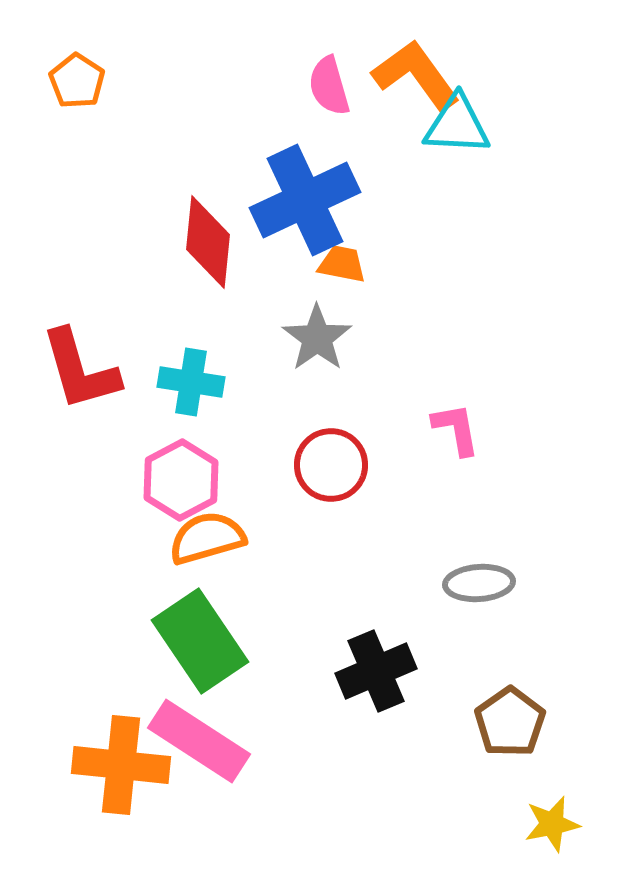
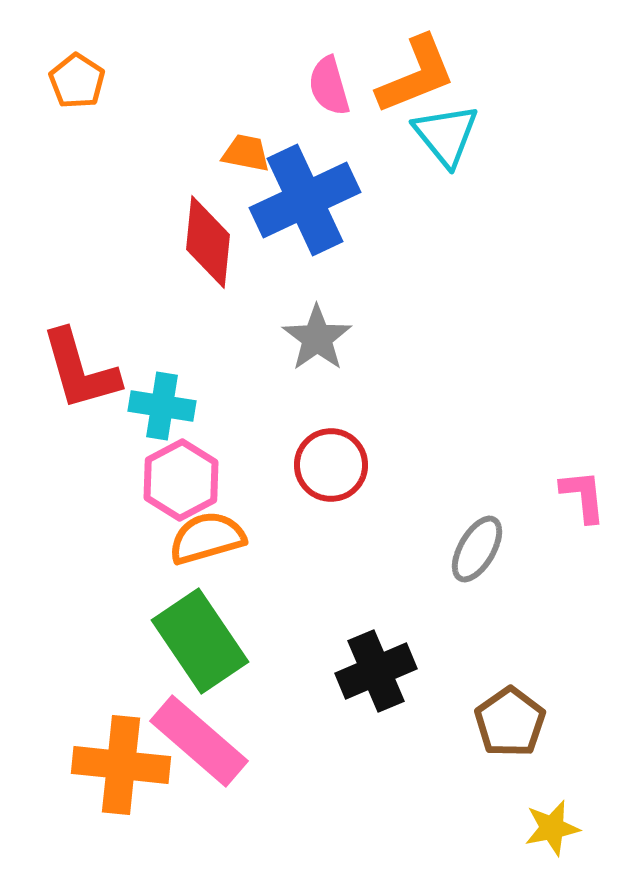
orange L-shape: rotated 104 degrees clockwise
cyan triangle: moved 11 px left, 10 px down; rotated 48 degrees clockwise
orange trapezoid: moved 96 px left, 111 px up
cyan cross: moved 29 px left, 24 px down
pink L-shape: moved 127 px right, 67 px down; rotated 4 degrees clockwise
gray ellipse: moved 2 px left, 34 px up; rotated 56 degrees counterclockwise
pink rectangle: rotated 8 degrees clockwise
yellow star: moved 4 px down
